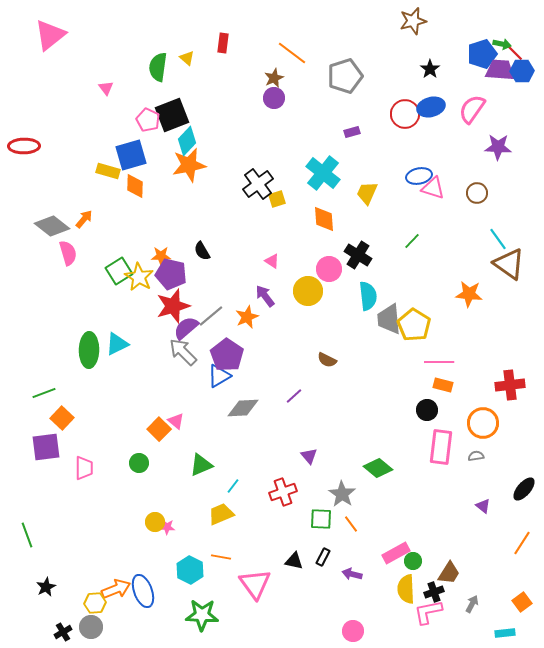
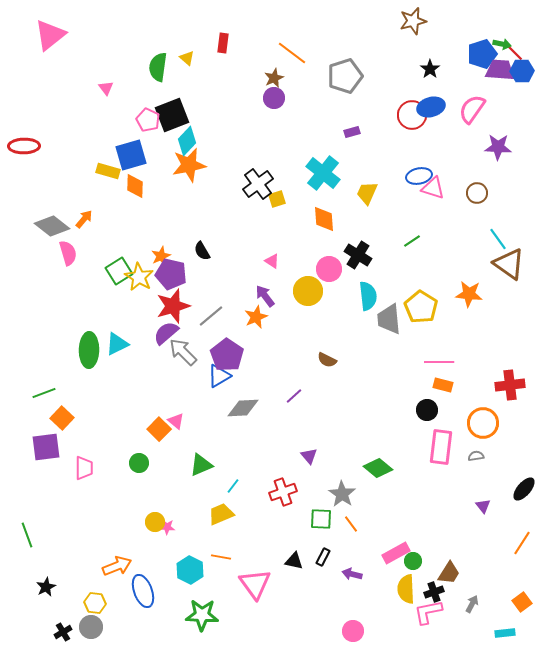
red circle at (405, 114): moved 7 px right, 1 px down
green line at (412, 241): rotated 12 degrees clockwise
orange star at (161, 256): rotated 24 degrees counterclockwise
orange star at (247, 317): moved 9 px right
yellow pentagon at (414, 325): moved 7 px right, 18 px up
purple semicircle at (186, 328): moved 20 px left, 5 px down
purple triangle at (483, 506): rotated 14 degrees clockwise
orange arrow at (116, 589): moved 1 px right, 23 px up
yellow hexagon at (95, 603): rotated 10 degrees clockwise
